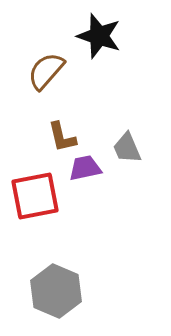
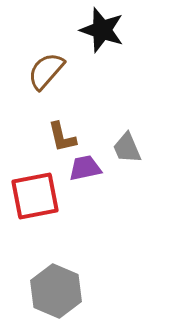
black star: moved 3 px right, 6 px up
